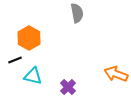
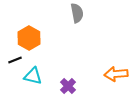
orange arrow: rotated 25 degrees counterclockwise
purple cross: moved 1 px up
